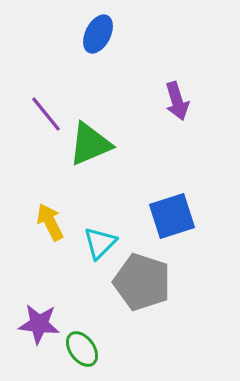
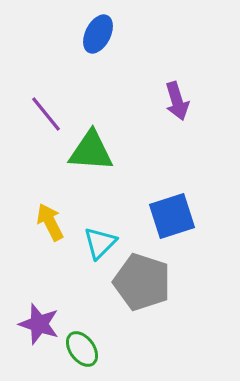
green triangle: moved 1 px right, 7 px down; rotated 27 degrees clockwise
purple star: rotated 12 degrees clockwise
